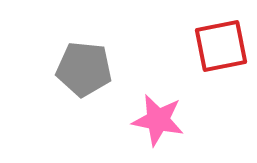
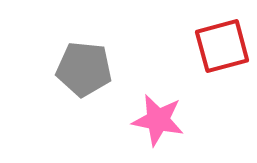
red square: moved 1 px right; rotated 4 degrees counterclockwise
